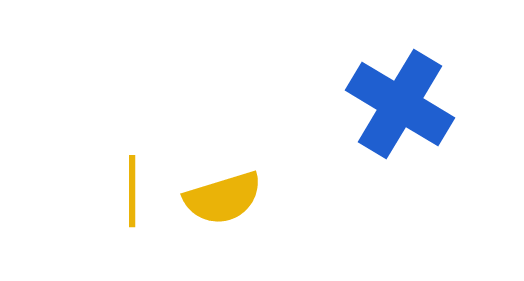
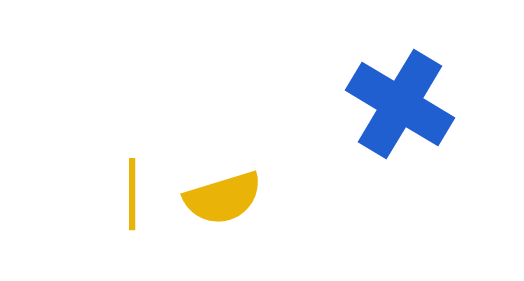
yellow line: moved 3 px down
